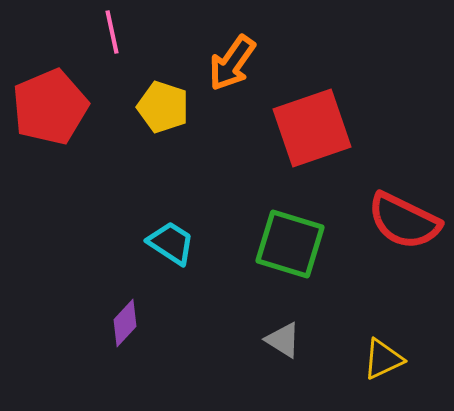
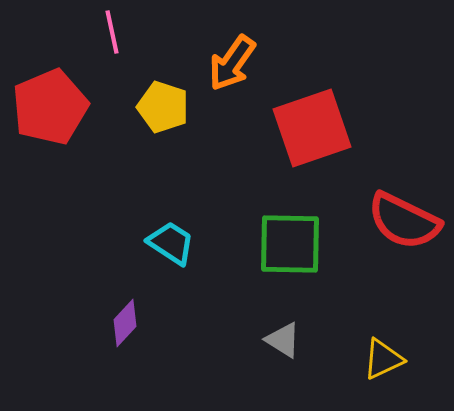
green square: rotated 16 degrees counterclockwise
